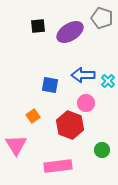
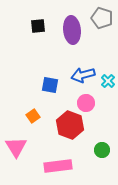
purple ellipse: moved 2 px right, 2 px up; rotated 64 degrees counterclockwise
blue arrow: rotated 15 degrees counterclockwise
pink triangle: moved 2 px down
